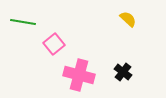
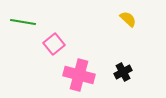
black cross: rotated 24 degrees clockwise
